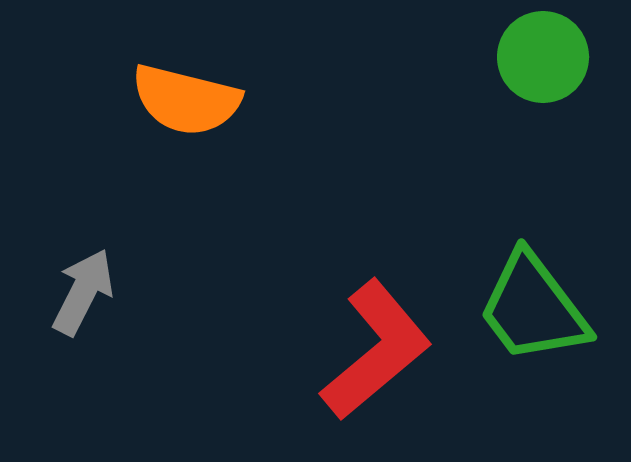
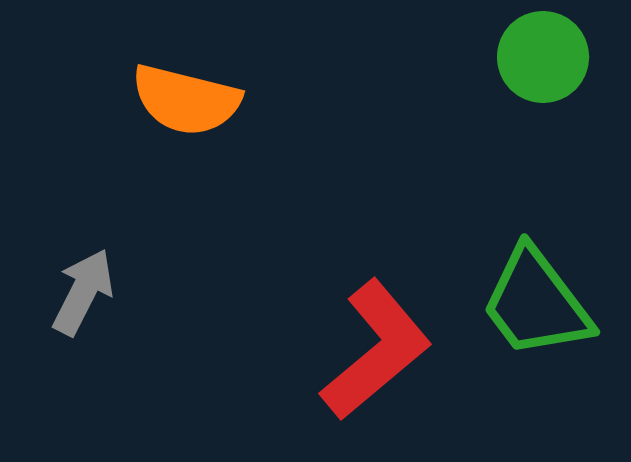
green trapezoid: moved 3 px right, 5 px up
